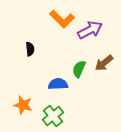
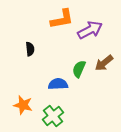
orange L-shape: rotated 55 degrees counterclockwise
